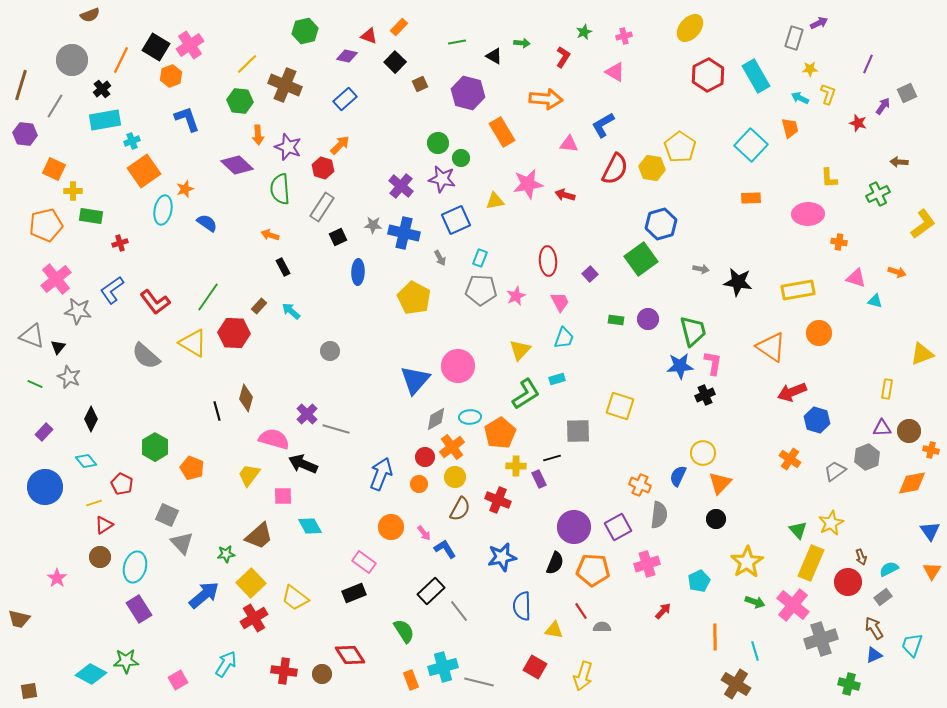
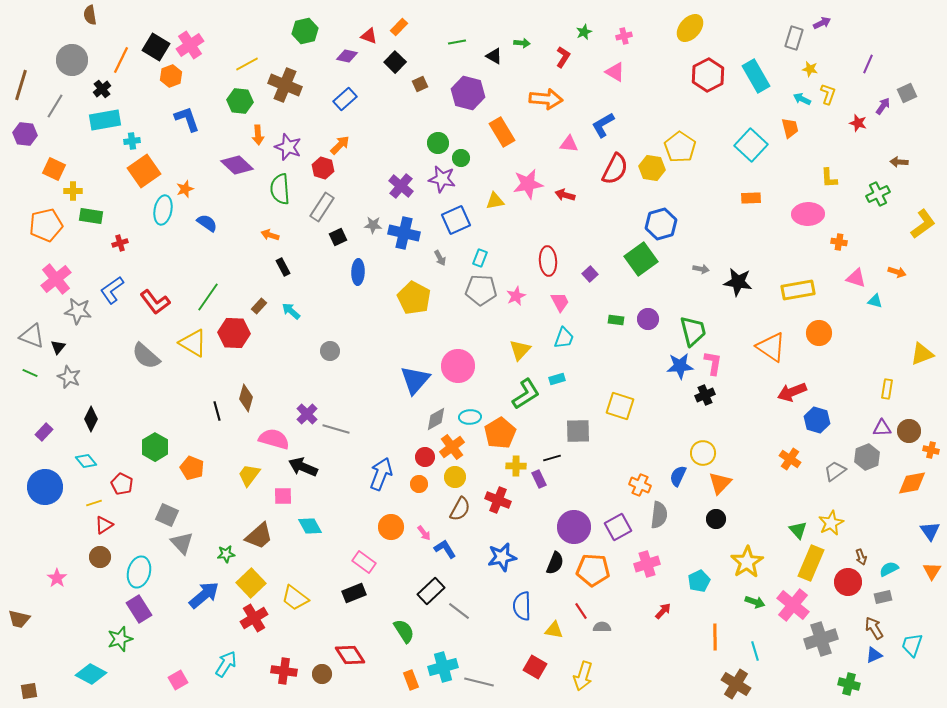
brown semicircle at (90, 15): rotated 102 degrees clockwise
purple arrow at (819, 23): moved 3 px right
yellow line at (247, 64): rotated 15 degrees clockwise
yellow star at (810, 69): rotated 14 degrees clockwise
cyan arrow at (800, 98): moved 2 px right, 1 px down
cyan cross at (132, 141): rotated 14 degrees clockwise
green line at (35, 384): moved 5 px left, 11 px up
black arrow at (303, 464): moved 3 px down
cyan ellipse at (135, 567): moved 4 px right, 5 px down
gray rectangle at (883, 597): rotated 24 degrees clockwise
gray line at (459, 611): rotated 15 degrees counterclockwise
green star at (126, 661): moved 6 px left, 22 px up; rotated 15 degrees counterclockwise
